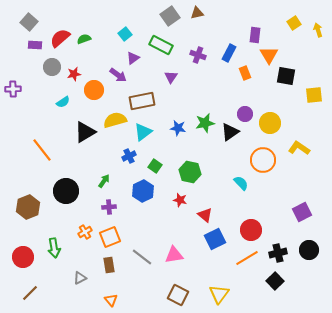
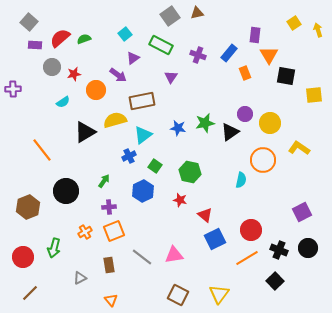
blue rectangle at (229, 53): rotated 12 degrees clockwise
orange circle at (94, 90): moved 2 px right
cyan triangle at (143, 132): moved 3 px down
cyan semicircle at (241, 183): moved 3 px up; rotated 56 degrees clockwise
orange square at (110, 237): moved 4 px right, 6 px up
green arrow at (54, 248): rotated 24 degrees clockwise
black circle at (309, 250): moved 1 px left, 2 px up
black cross at (278, 253): moved 1 px right, 3 px up; rotated 36 degrees clockwise
